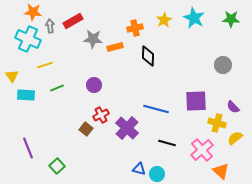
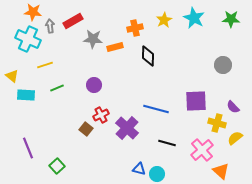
yellow triangle: rotated 16 degrees counterclockwise
